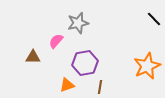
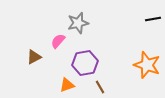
black line: moved 1 px left; rotated 56 degrees counterclockwise
pink semicircle: moved 2 px right
brown triangle: moved 1 px right; rotated 28 degrees counterclockwise
orange star: moved 1 px up; rotated 28 degrees counterclockwise
brown line: rotated 40 degrees counterclockwise
